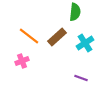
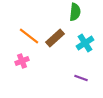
brown rectangle: moved 2 px left, 1 px down
